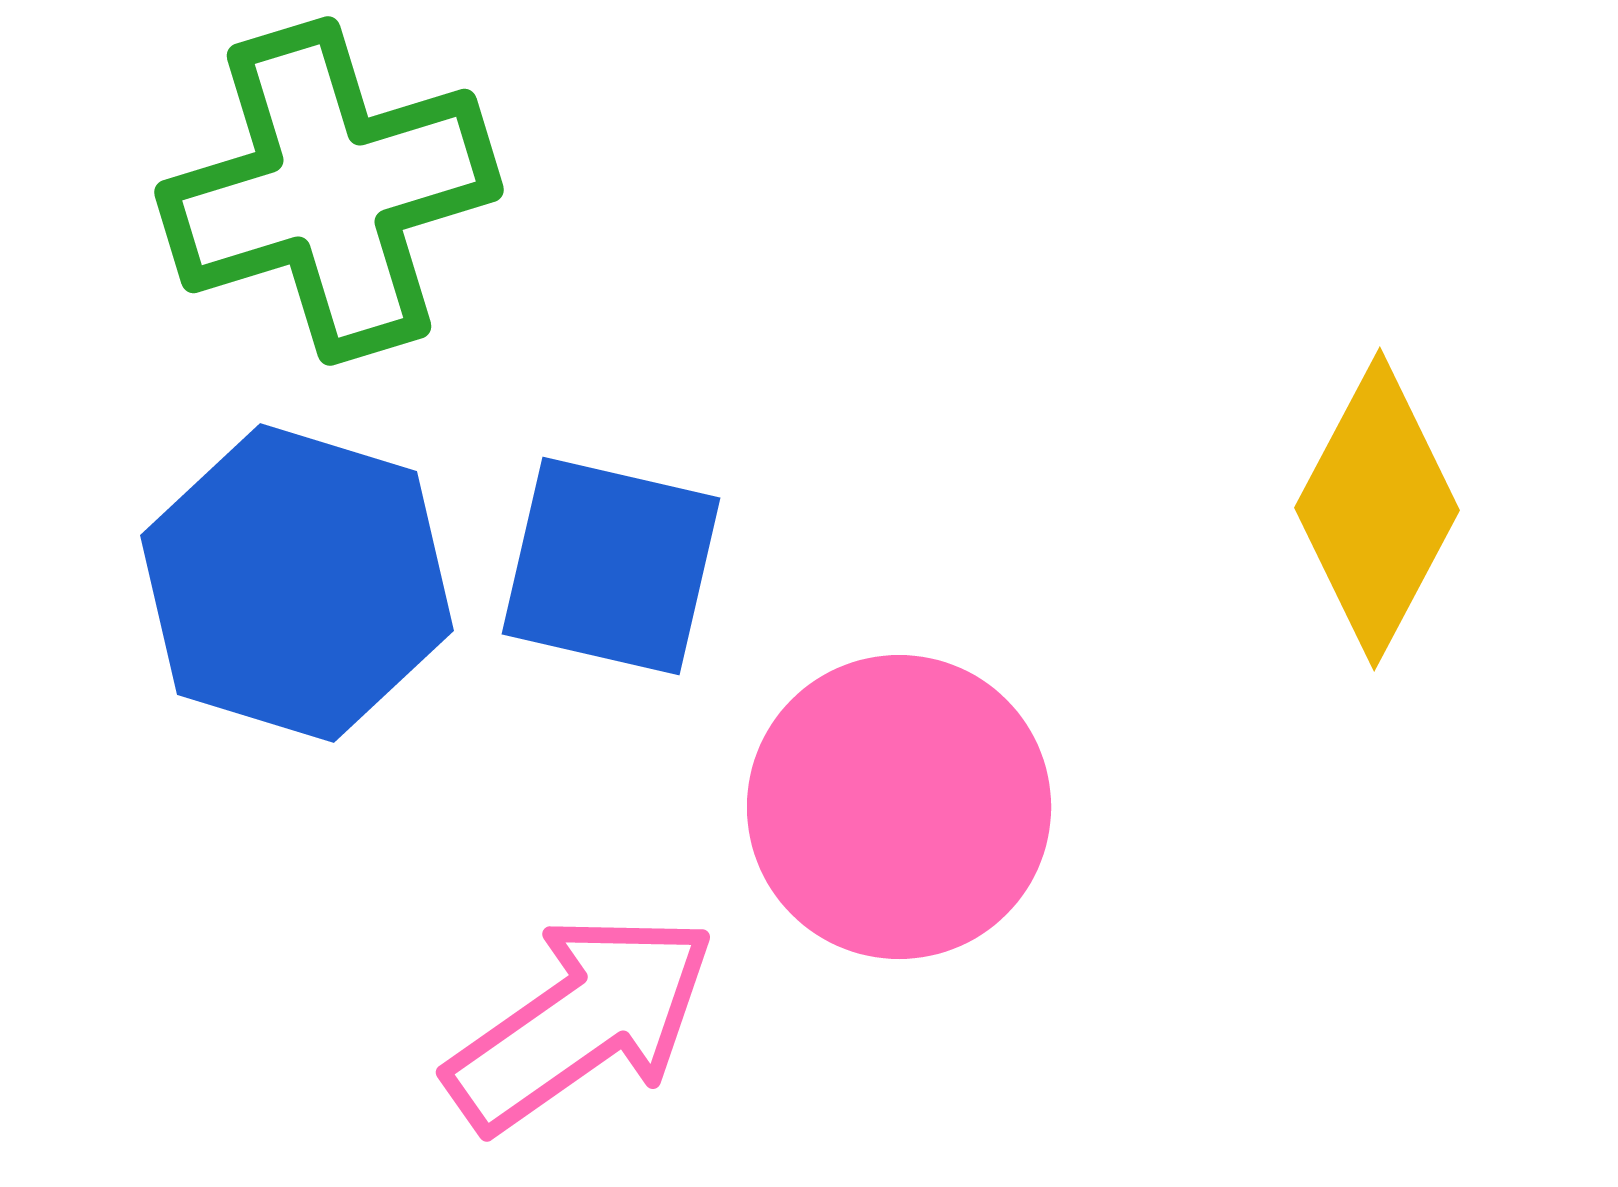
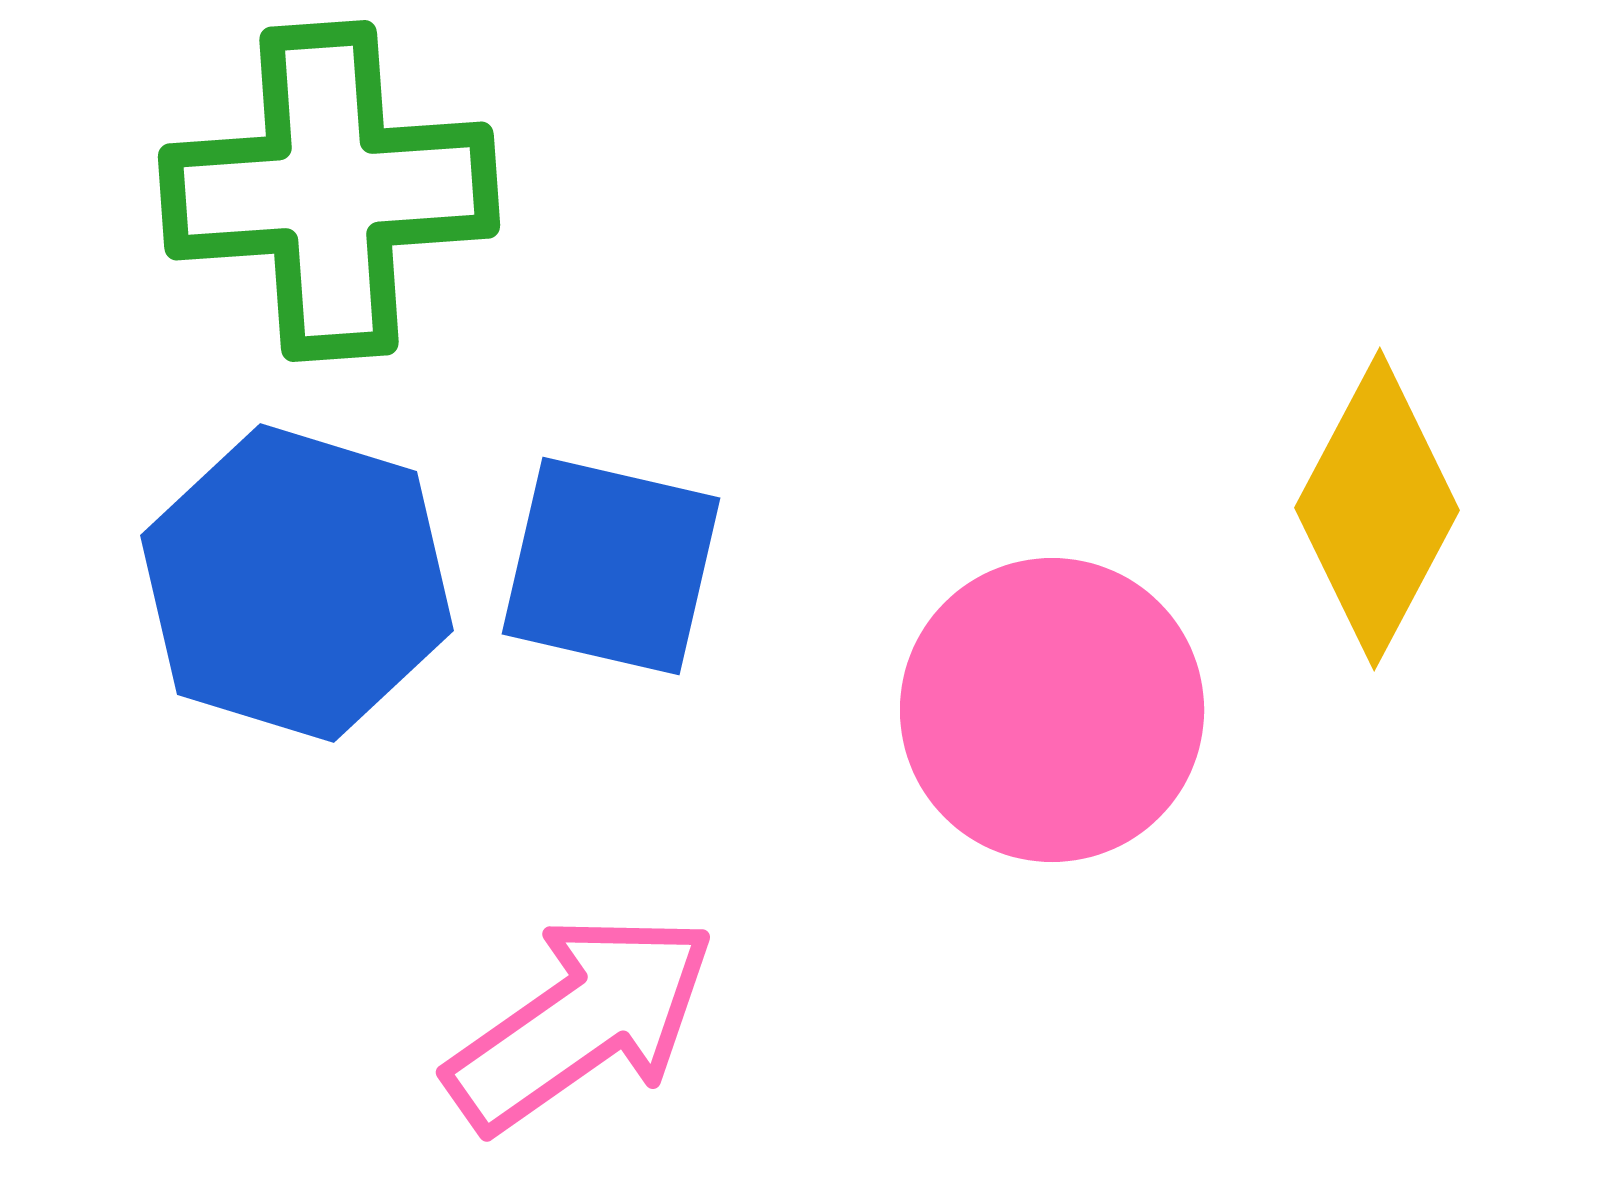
green cross: rotated 13 degrees clockwise
pink circle: moved 153 px right, 97 px up
